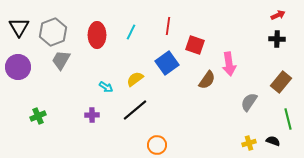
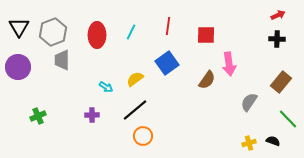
red square: moved 11 px right, 10 px up; rotated 18 degrees counterclockwise
gray trapezoid: moved 1 px right; rotated 30 degrees counterclockwise
green line: rotated 30 degrees counterclockwise
orange circle: moved 14 px left, 9 px up
